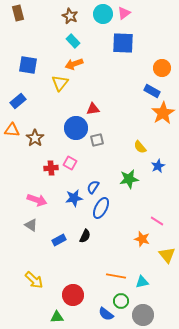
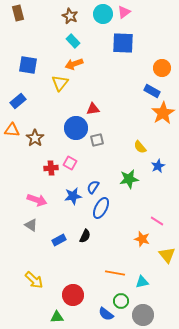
pink triangle at (124, 13): moved 1 px up
blue star at (74, 198): moved 1 px left, 2 px up
orange line at (116, 276): moved 1 px left, 3 px up
